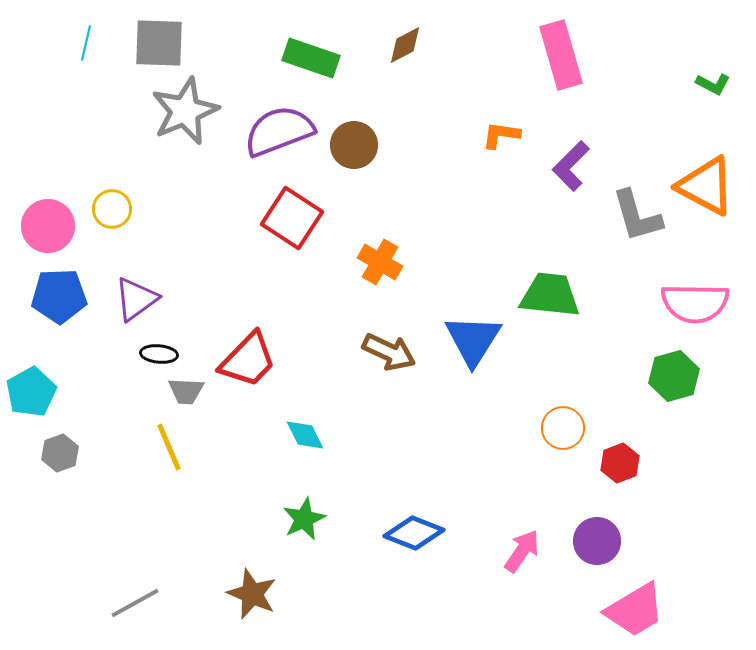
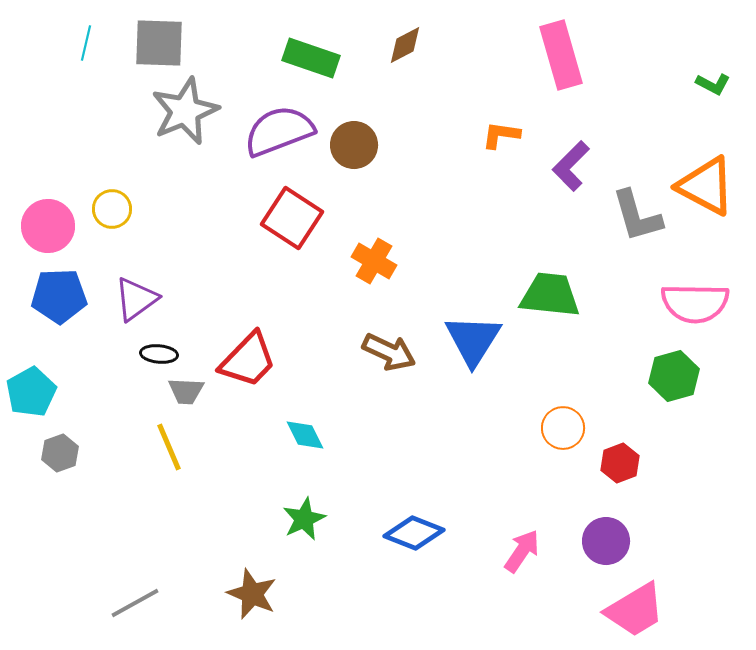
orange cross: moved 6 px left, 1 px up
purple circle: moved 9 px right
